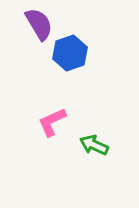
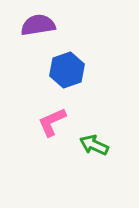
purple semicircle: moved 1 px left, 1 px down; rotated 68 degrees counterclockwise
blue hexagon: moved 3 px left, 17 px down
